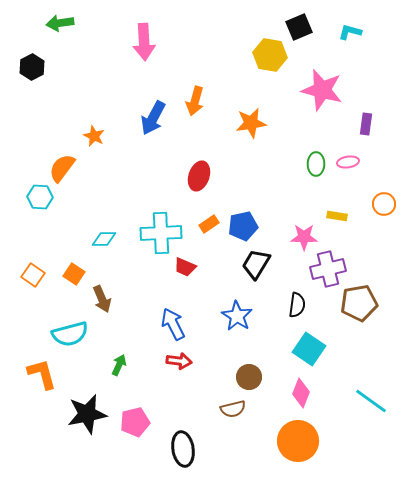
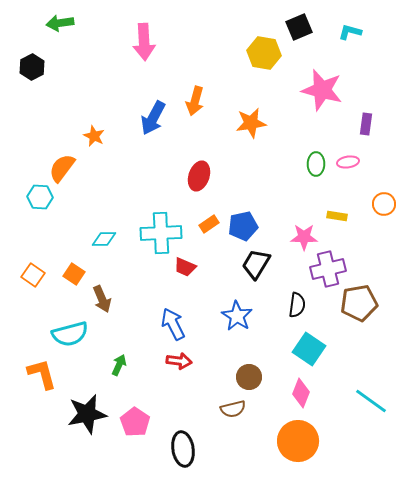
yellow hexagon at (270, 55): moved 6 px left, 2 px up
pink pentagon at (135, 422): rotated 24 degrees counterclockwise
